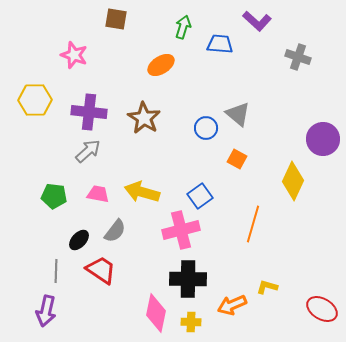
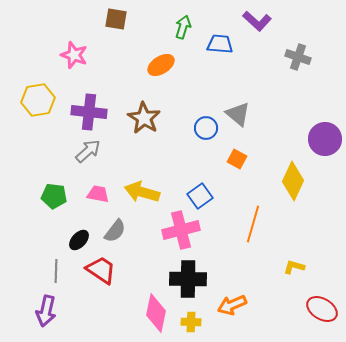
yellow hexagon: moved 3 px right; rotated 8 degrees counterclockwise
purple circle: moved 2 px right
yellow L-shape: moved 27 px right, 20 px up
